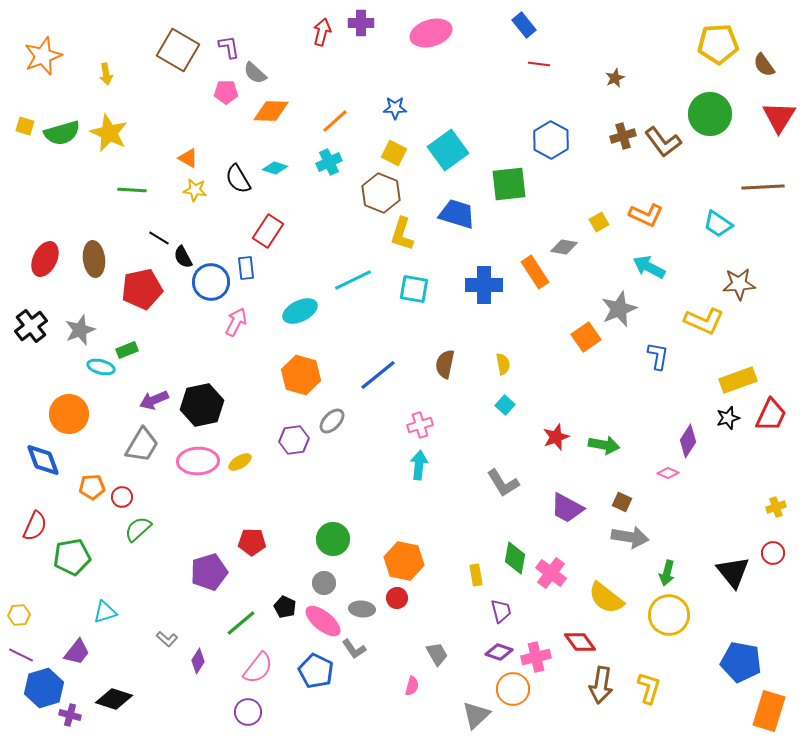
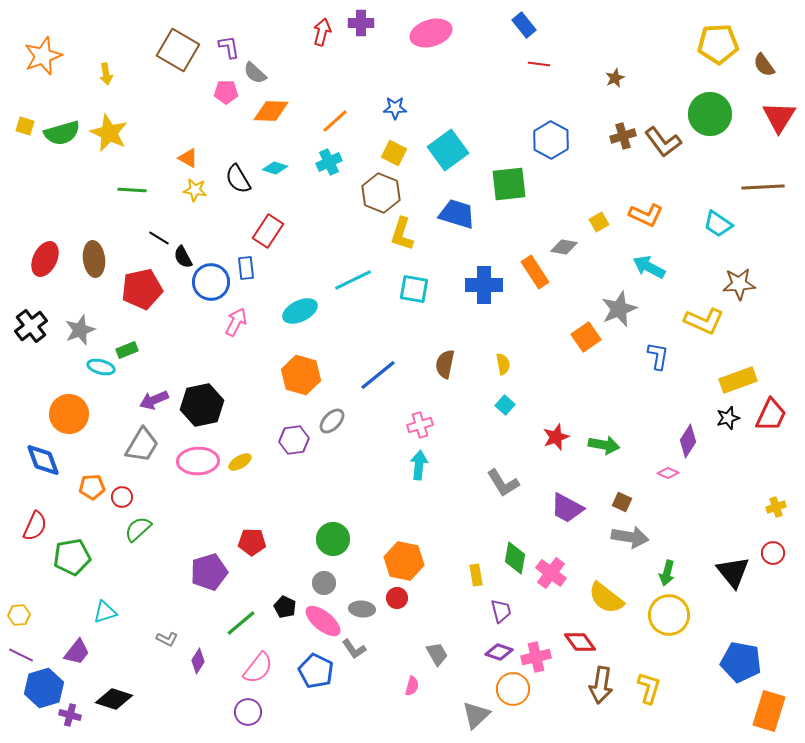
gray L-shape at (167, 639): rotated 15 degrees counterclockwise
